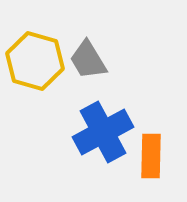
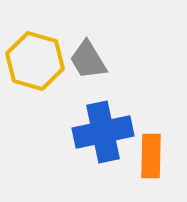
blue cross: rotated 16 degrees clockwise
